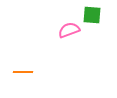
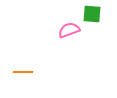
green square: moved 1 px up
